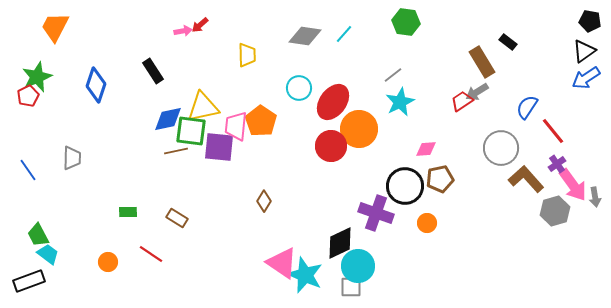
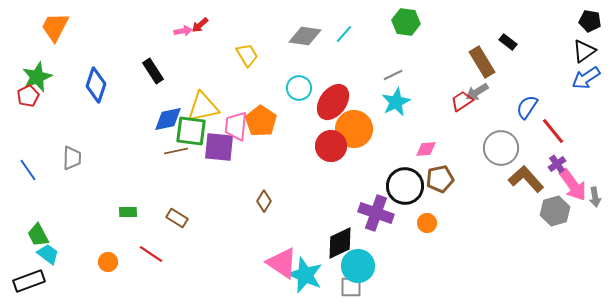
yellow trapezoid at (247, 55): rotated 30 degrees counterclockwise
gray line at (393, 75): rotated 12 degrees clockwise
cyan star at (400, 102): moved 4 px left
orange circle at (359, 129): moved 5 px left
